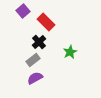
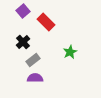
black cross: moved 16 px left
purple semicircle: rotated 28 degrees clockwise
